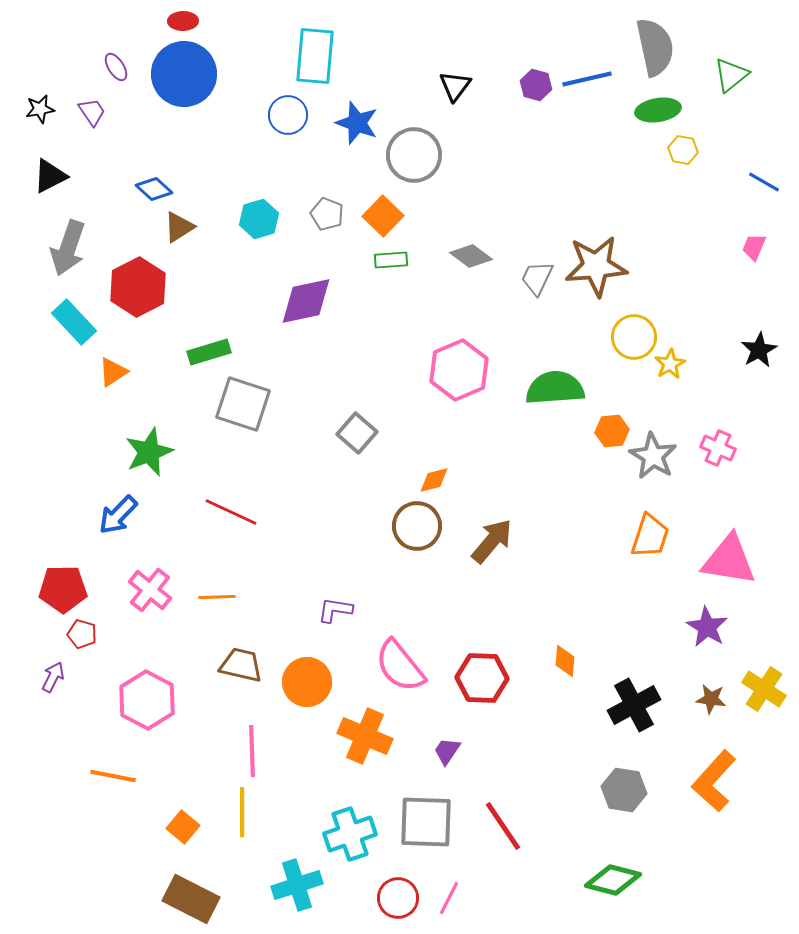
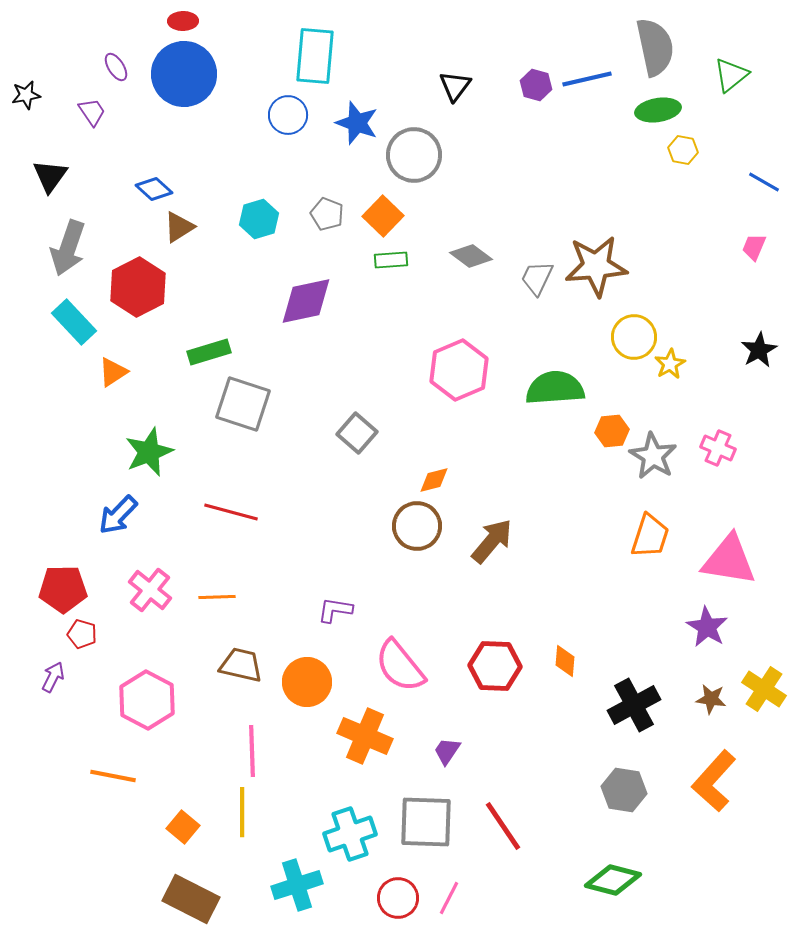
black star at (40, 109): moved 14 px left, 14 px up
black triangle at (50, 176): rotated 27 degrees counterclockwise
red line at (231, 512): rotated 10 degrees counterclockwise
red hexagon at (482, 678): moved 13 px right, 12 px up
